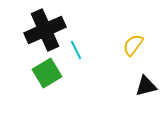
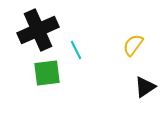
black cross: moved 7 px left
green square: rotated 24 degrees clockwise
black triangle: moved 1 px left, 1 px down; rotated 20 degrees counterclockwise
